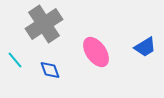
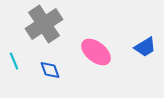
pink ellipse: rotated 16 degrees counterclockwise
cyan line: moved 1 px left, 1 px down; rotated 18 degrees clockwise
